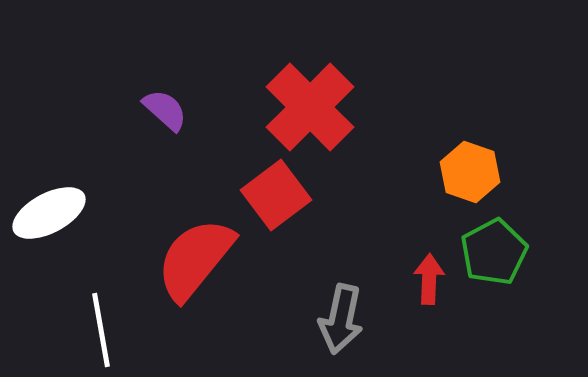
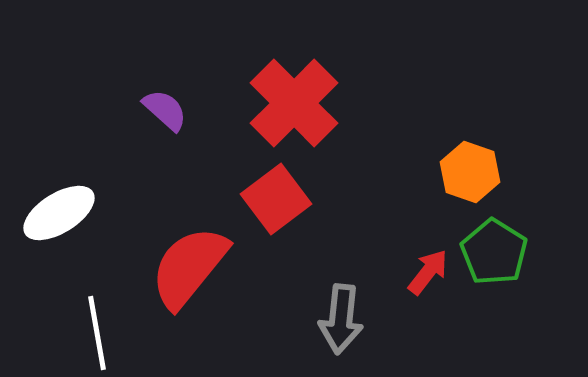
red cross: moved 16 px left, 4 px up
red square: moved 4 px down
white ellipse: moved 10 px right; rotated 4 degrees counterclockwise
green pentagon: rotated 12 degrees counterclockwise
red semicircle: moved 6 px left, 8 px down
red arrow: moved 1 px left, 7 px up; rotated 36 degrees clockwise
gray arrow: rotated 6 degrees counterclockwise
white line: moved 4 px left, 3 px down
